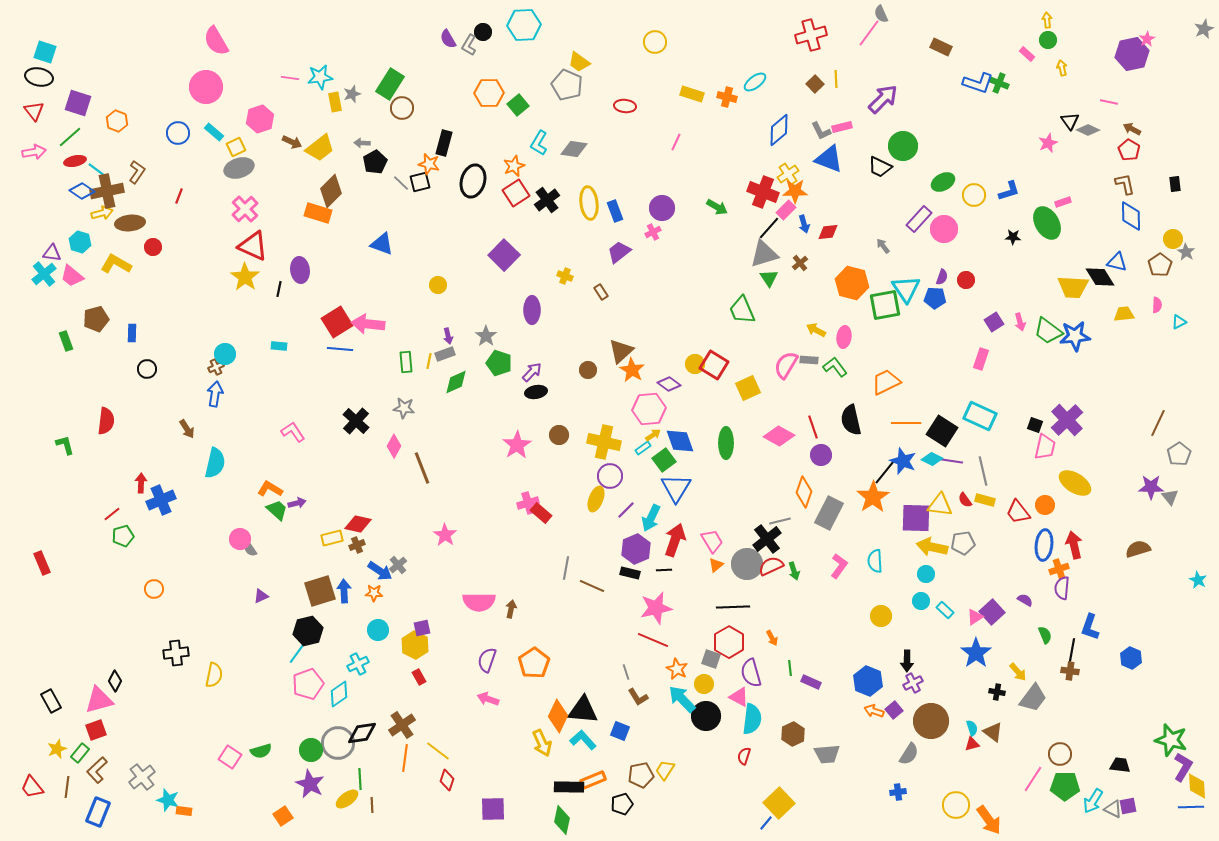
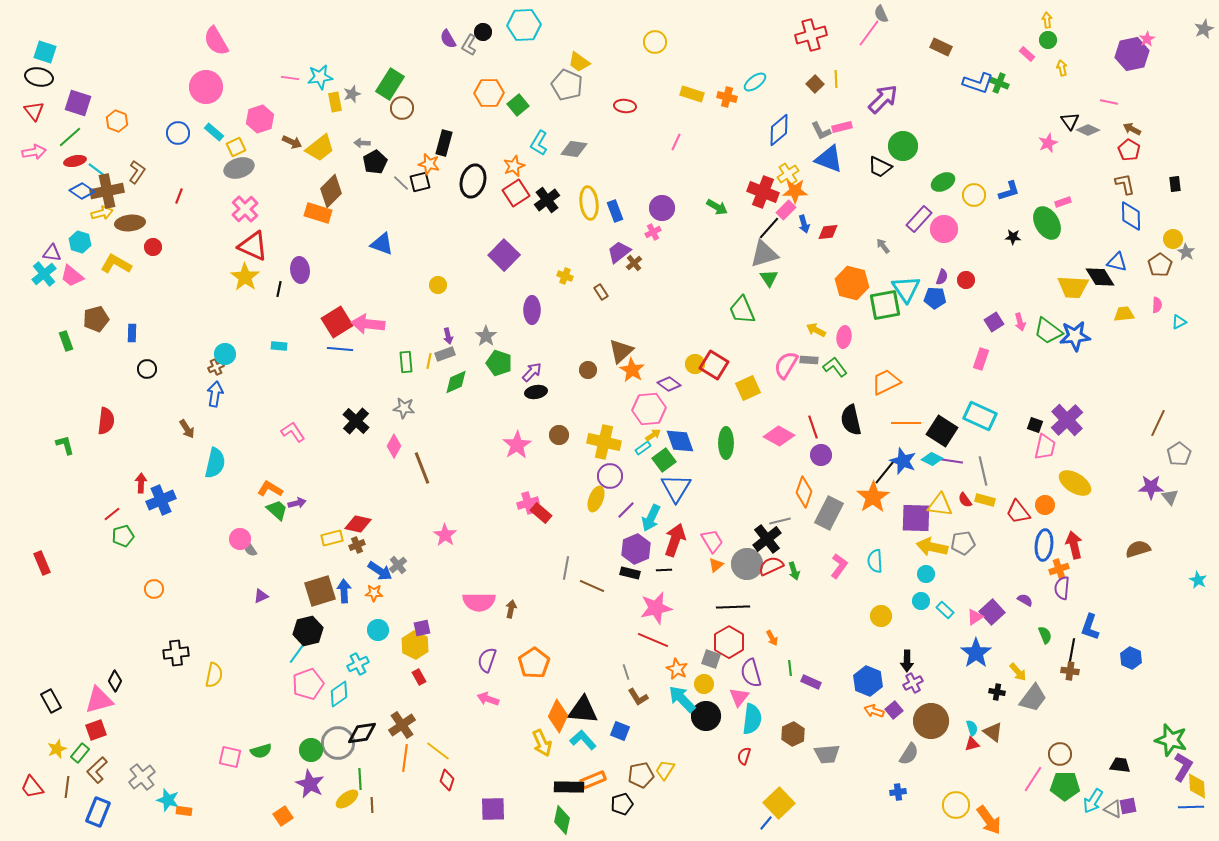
brown cross at (800, 263): moved 166 px left
pink triangle at (739, 697): rotated 40 degrees clockwise
pink square at (230, 757): rotated 20 degrees counterclockwise
